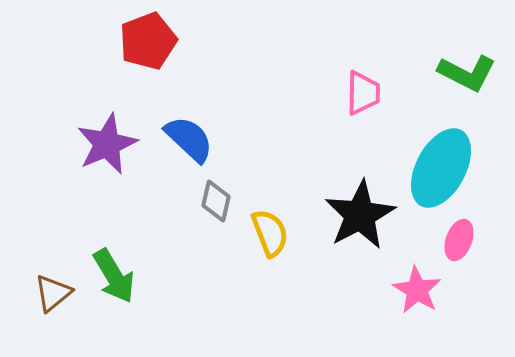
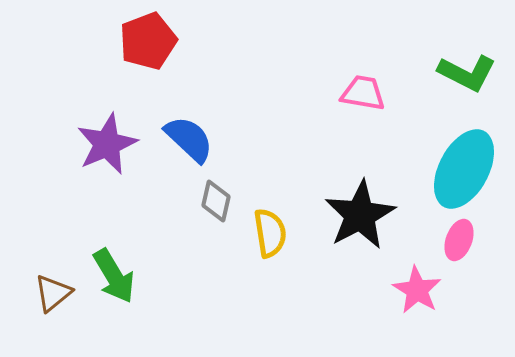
pink trapezoid: rotated 81 degrees counterclockwise
cyan ellipse: moved 23 px right, 1 px down
yellow semicircle: rotated 12 degrees clockwise
